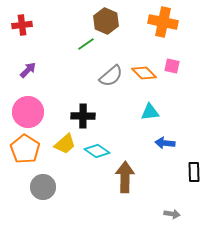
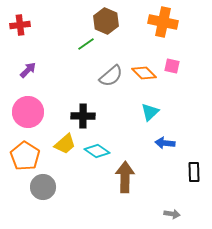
red cross: moved 2 px left
cyan triangle: rotated 36 degrees counterclockwise
orange pentagon: moved 7 px down
